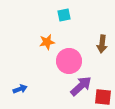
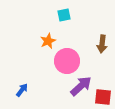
orange star: moved 1 px right, 1 px up; rotated 14 degrees counterclockwise
pink circle: moved 2 px left
blue arrow: moved 2 px right, 1 px down; rotated 32 degrees counterclockwise
